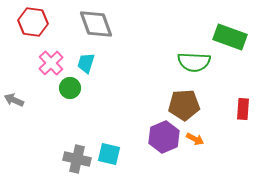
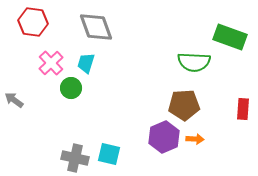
gray diamond: moved 3 px down
green circle: moved 1 px right
gray arrow: rotated 12 degrees clockwise
orange arrow: rotated 24 degrees counterclockwise
gray cross: moved 2 px left, 1 px up
